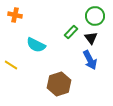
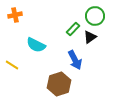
orange cross: rotated 24 degrees counterclockwise
green rectangle: moved 2 px right, 3 px up
black triangle: moved 1 px left, 1 px up; rotated 32 degrees clockwise
blue arrow: moved 15 px left
yellow line: moved 1 px right
